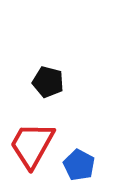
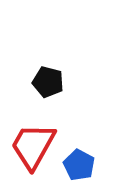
red trapezoid: moved 1 px right, 1 px down
